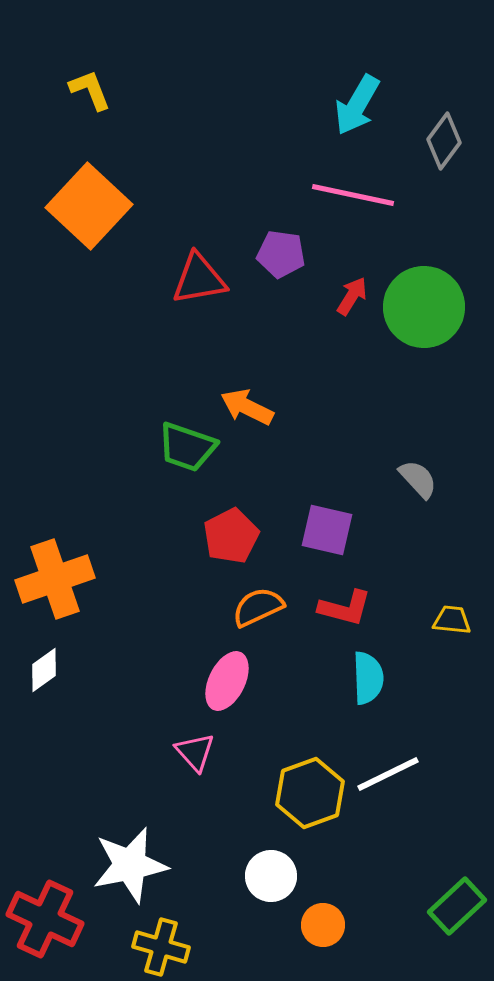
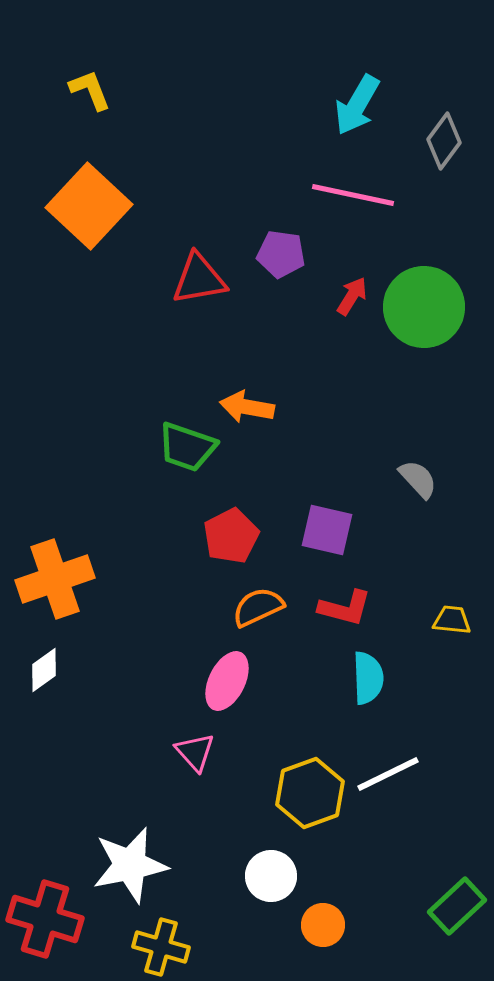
orange arrow: rotated 16 degrees counterclockwise
red cross: rotated 8 degrees counterclockwise
